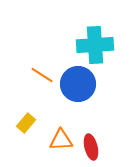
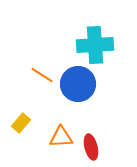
yellow rectangle: moved 5 px left
orange triangle: moved 3 px up
